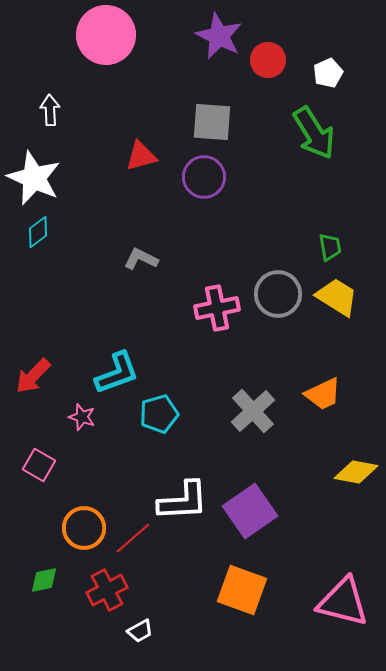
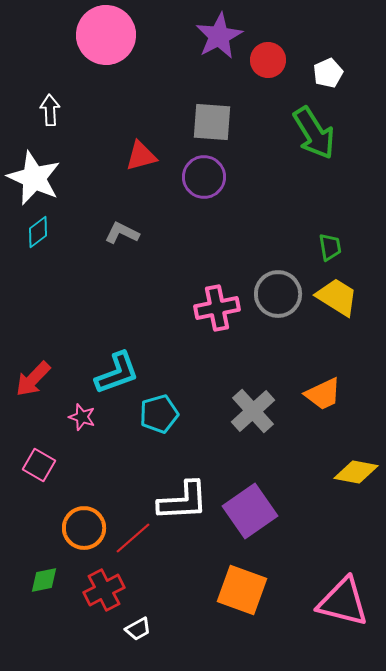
purple star: rotated 18 degrees clockwise
gray L-shape: moved 19 px left, 26 px up
red arrow: moved 3 px down
red cross: moved 3 px left
white trapezoid: moved 2 px left, 2 px up
